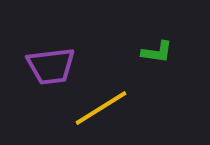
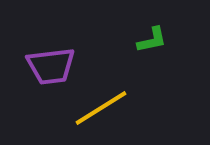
green L-shape: moved 5 px left, 12 px up; rotated 20 degrees counterclockwise
